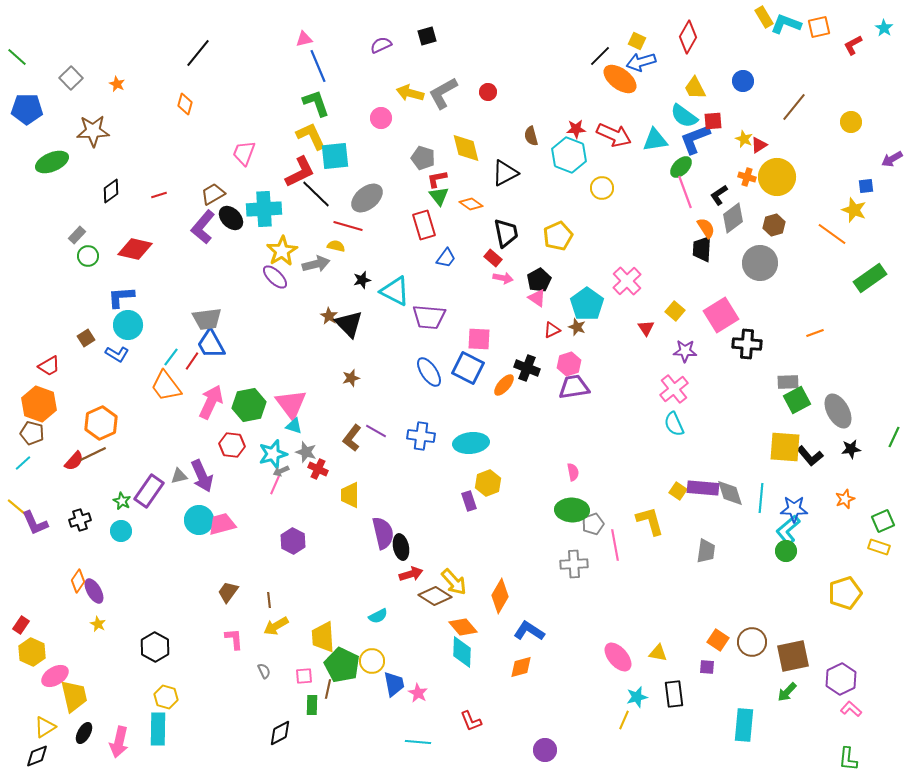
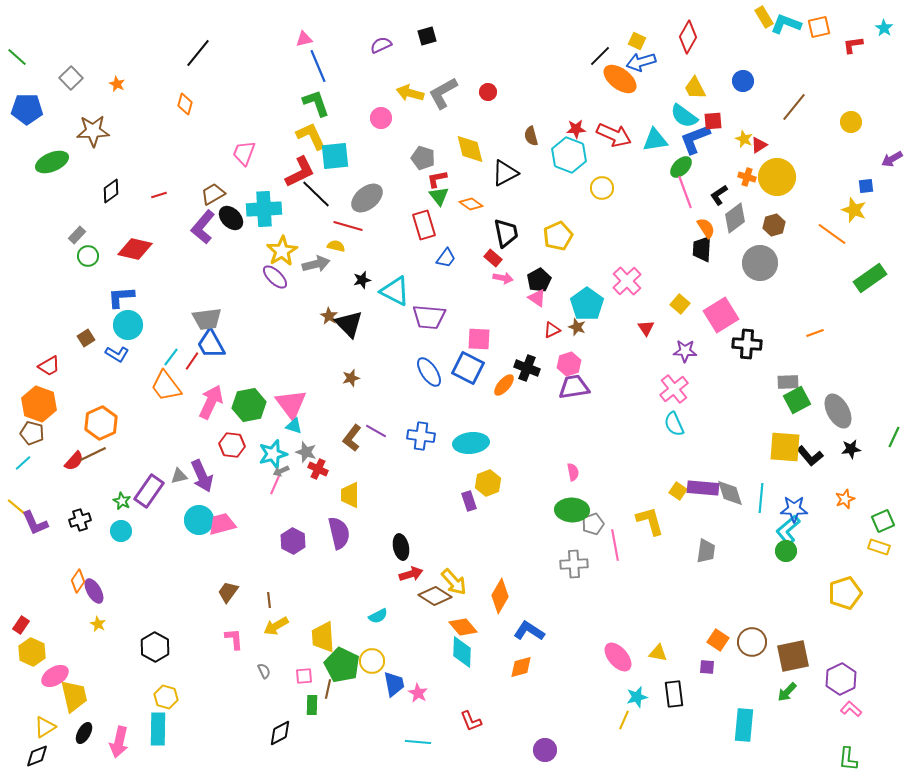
red L-shape at (853, 45): rotated 20 degrees clockwise
yellow diamond at (466, 148): moved 4 px right, 1 px down
gray diamond at (733, 218): moved 2 px right
yellow square at (675, 311): moved 5 px right, 7 px up
purple semicircle at (383, 533): moved 44 px left
